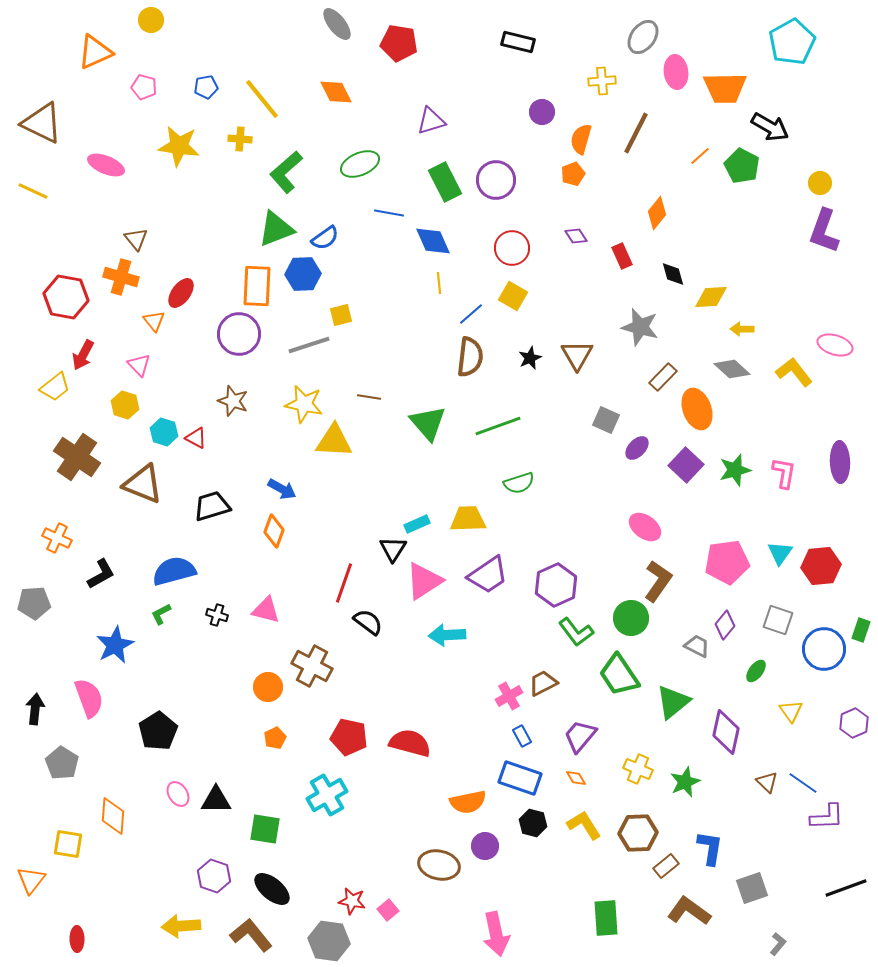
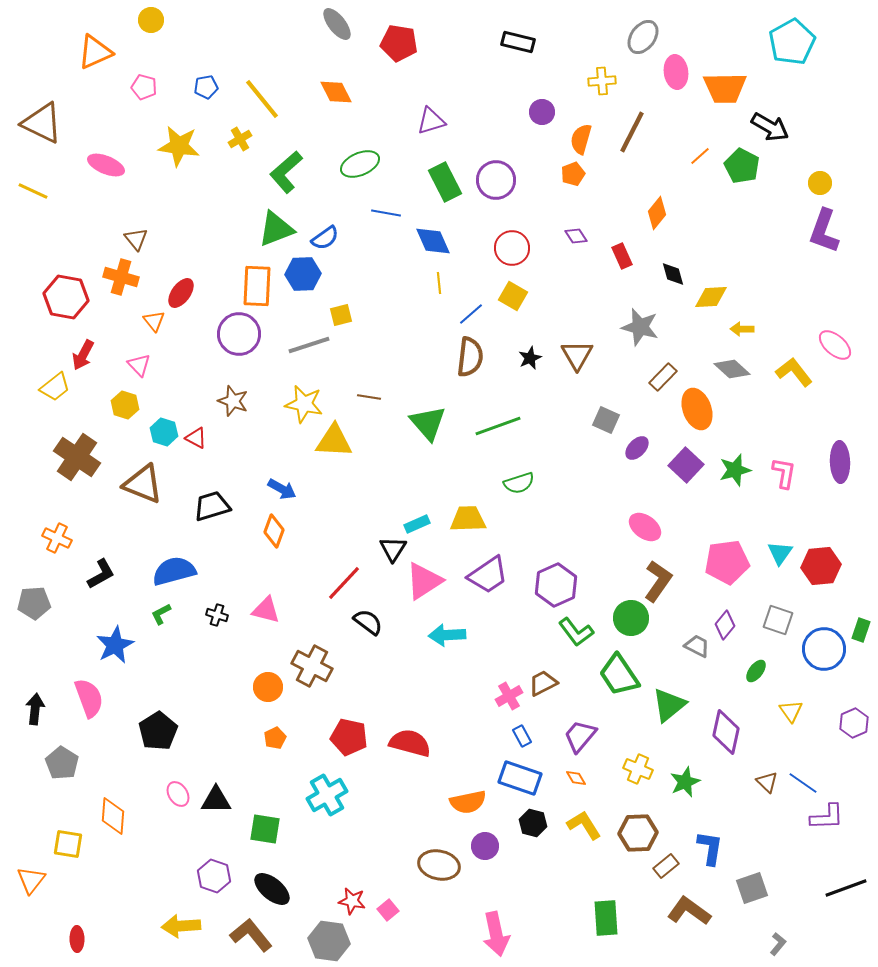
brown line at (636, 133): moved 4 px left, 1 px up
yellow cross at (240, 139): rotated 35 degrees counterclockwise
blue line at (389, 213): moved 3 px left
pink ellipse at (835, 345): rotated 24 degrees clockwise
red line at (344, 583): rotated 24 degrees clockwise
green triangle at (673, 702): moved 4 px left, 3 px down
